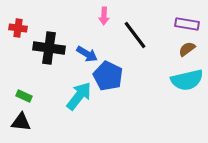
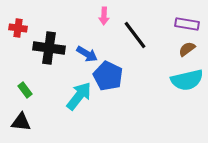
green rectangle: moved 1 px right, 6 px up; rotated 28 degrees clockwise
